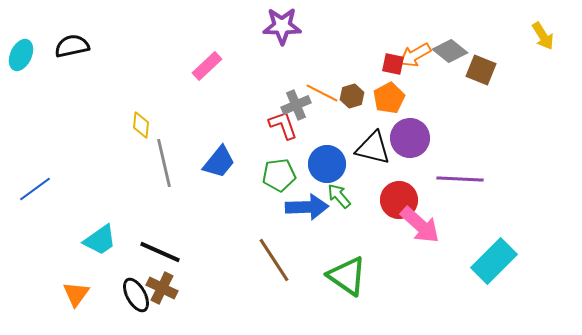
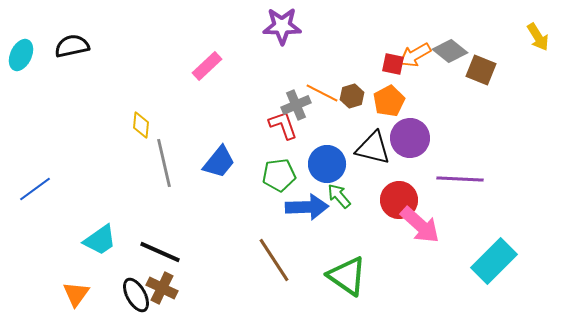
yellow arrow: moved 5 px left, 1 px down
orange pentagon: moved 3 px down
